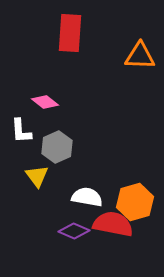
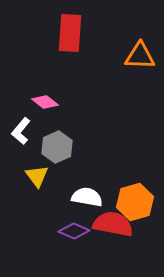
white L-shape: rotated 44 degrees clockwise
